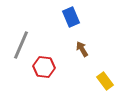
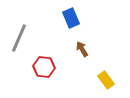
blue rectangle: moved 1 px down
gray line: moved 2 px left, 7 px up
yellow rectangle: moved 1 px right, 1 px up
